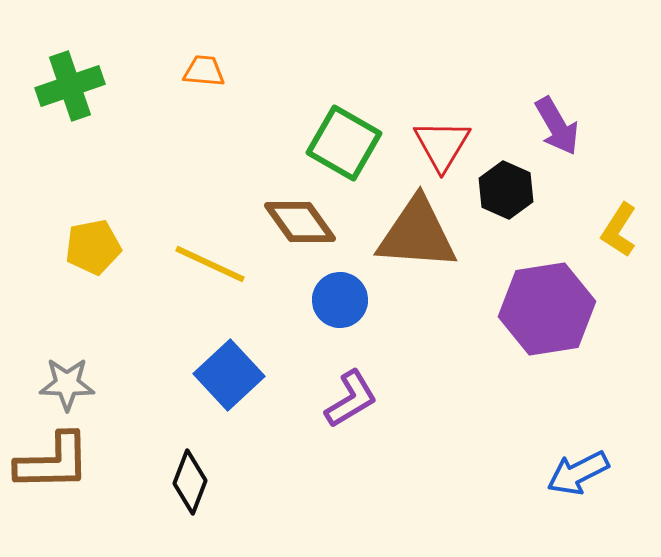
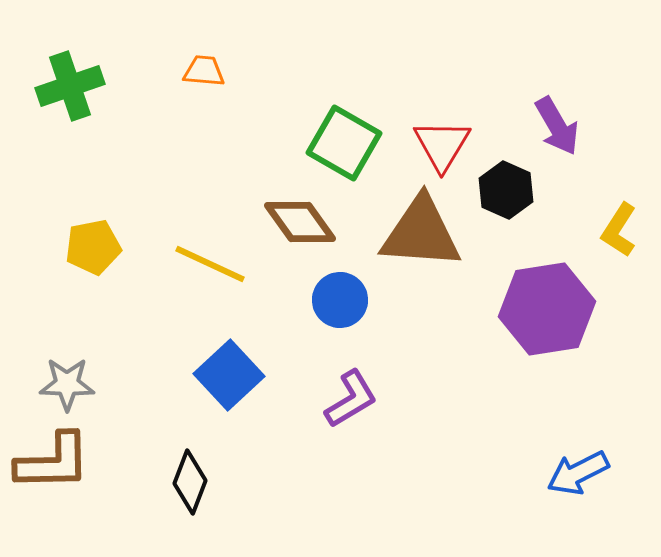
brown triangle: moved 4 px right, 1 px up
